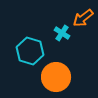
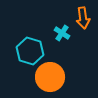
orange arrow: rotated 60 degrees counterclockwise
orange circle: moved 6 px left
